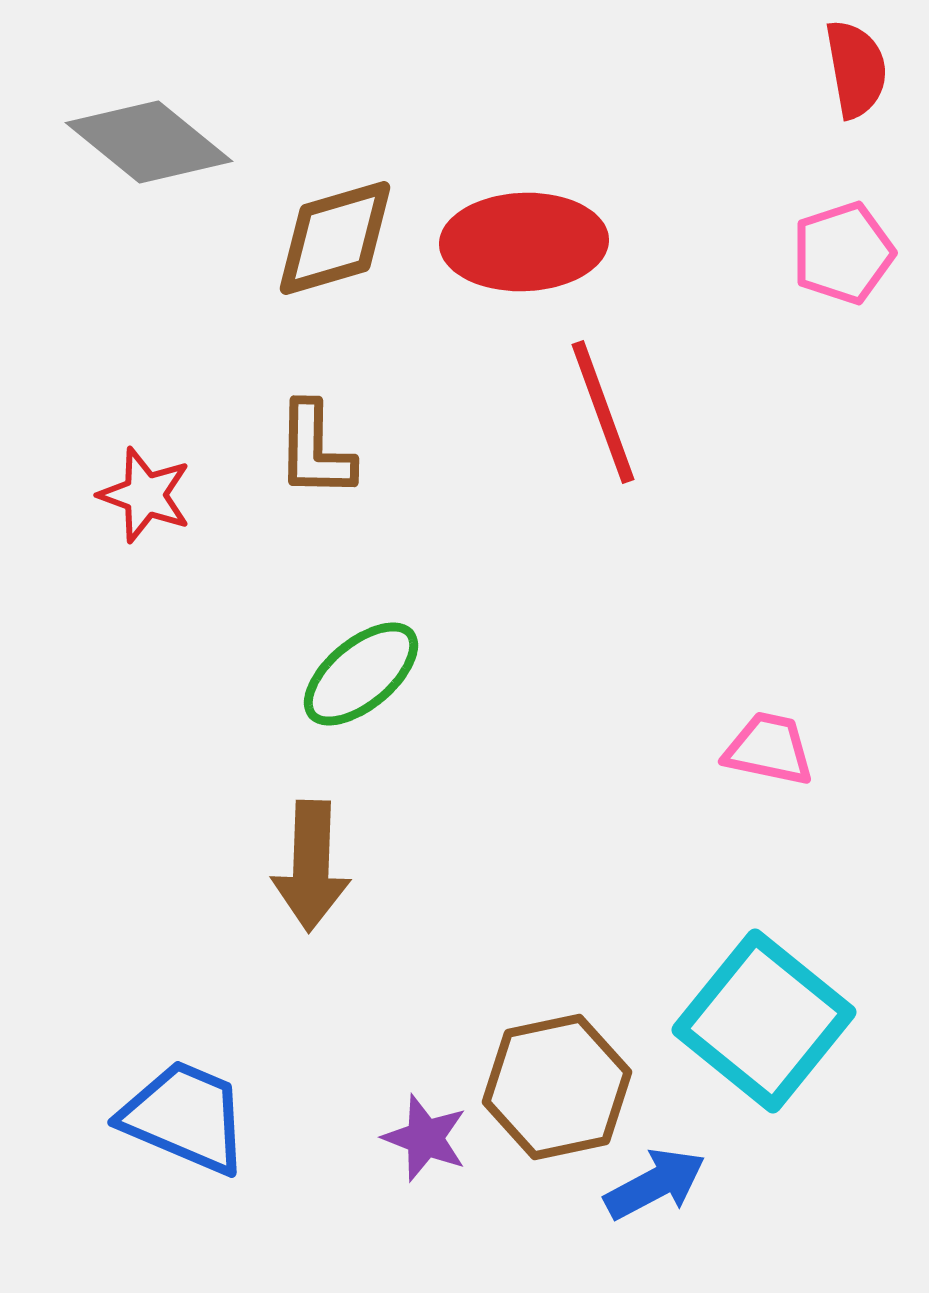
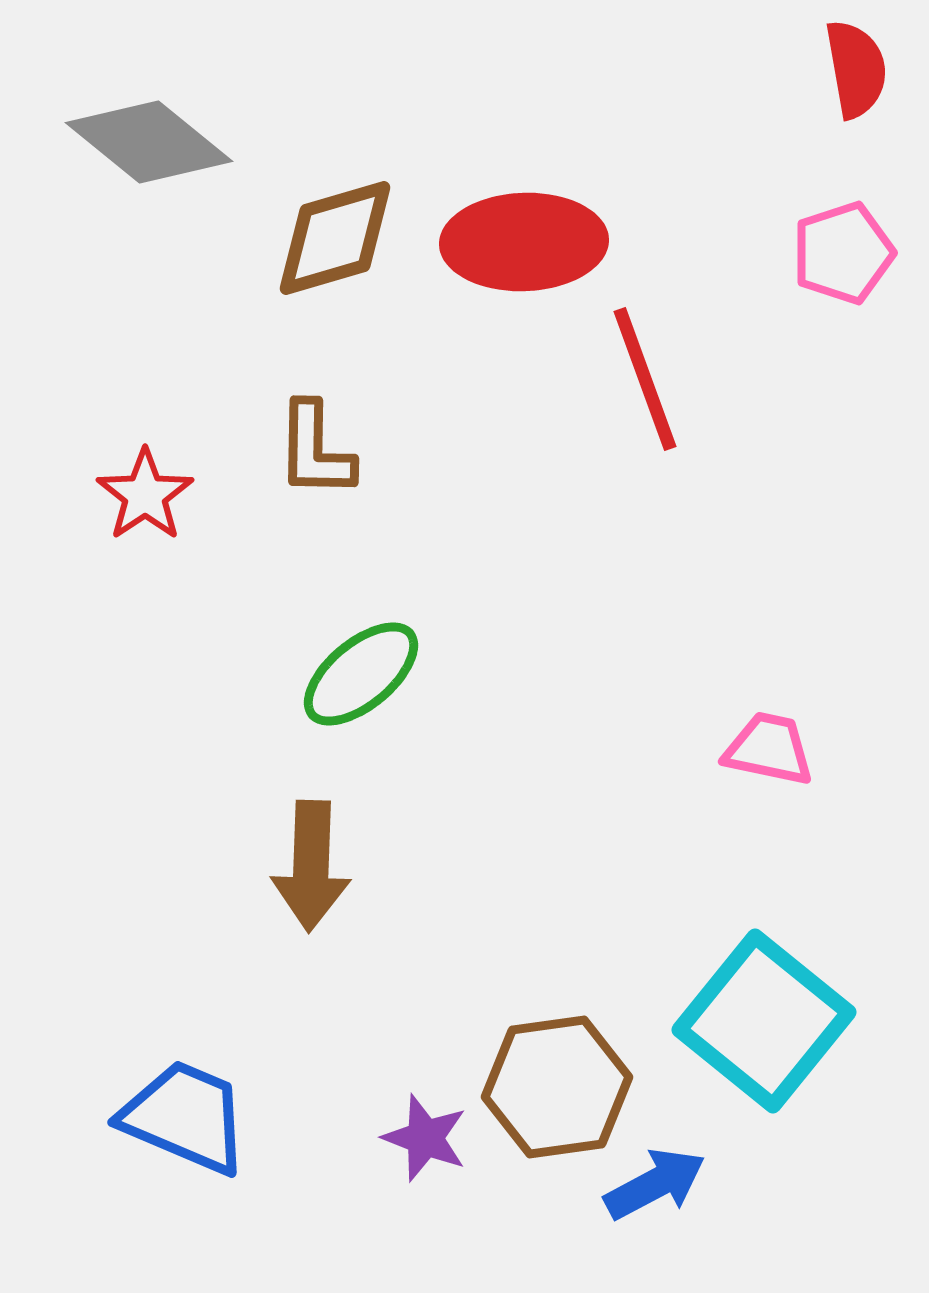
red line: moved 42 px right, 33 px up
red star: rotated 18 degrees clockwise
brown hexagon: rotated 4 degrees clockwise
